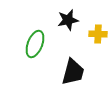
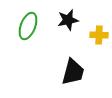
yellow cross: moved 1 px right, 1 px down
green ellipse: moved 7 px left, 18 px up
